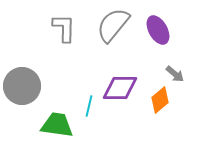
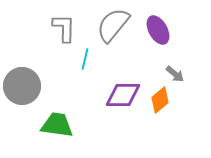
purple diamond: moved 3 px right, 7 px down
cyan line: moved 4 px left, 47 px up
